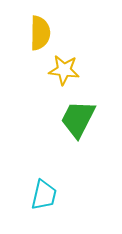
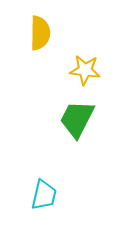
yellow star: moved 21 px right
green trapezoid: moved 1 px left
